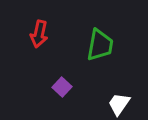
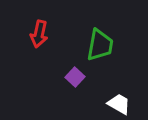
purple square: moved 13 px right, 10 px up
white trapezoid: rotated 85 degrees clockwise
